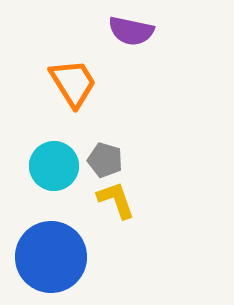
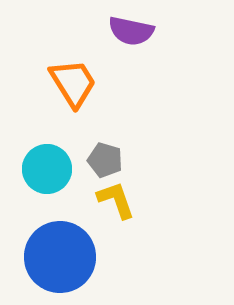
cyan circle: moved 7 px left, 3 px down
blue circle: moved 9 px right
